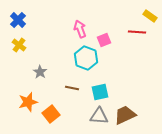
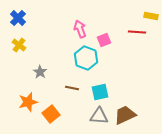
yellow rectangle: moved 1 px right; rotated 24 degrees counterclockwise
blue cross: moved 2 px up
